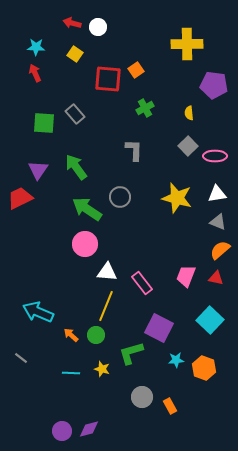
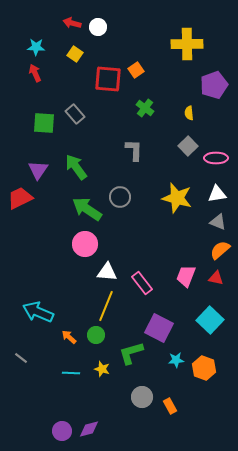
purple pentagon at (214, 85): rotated 28 degrees counterclockwise
green cross at (145, 108): rotated 24 degrees counterclockwise
pink ellipse at (215, 156): moved 1 px right, 2 px down
orange arrow at (71, 335): moved 2 px left, 2 px down
